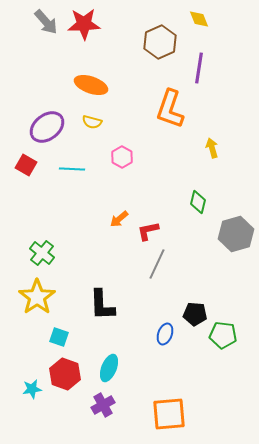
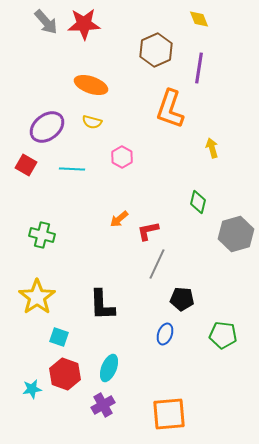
brown hexagon: moved 4 px left, 8 px down
green cross: moved 18 px up; rotated 25 degrees counterclockwise
black pentagon: moved 13 px left, 15 px up
